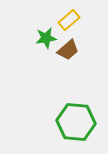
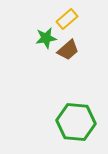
yellow rectangle: moved 2 px left, 1 px up
